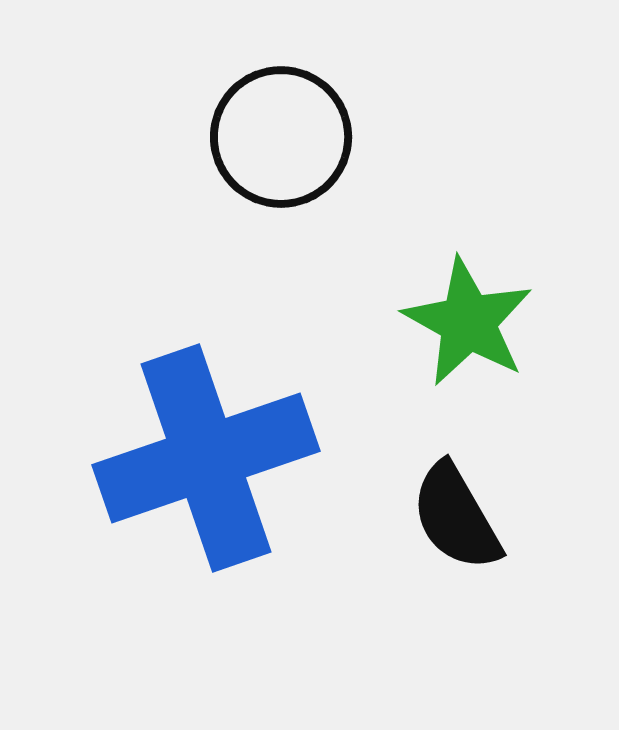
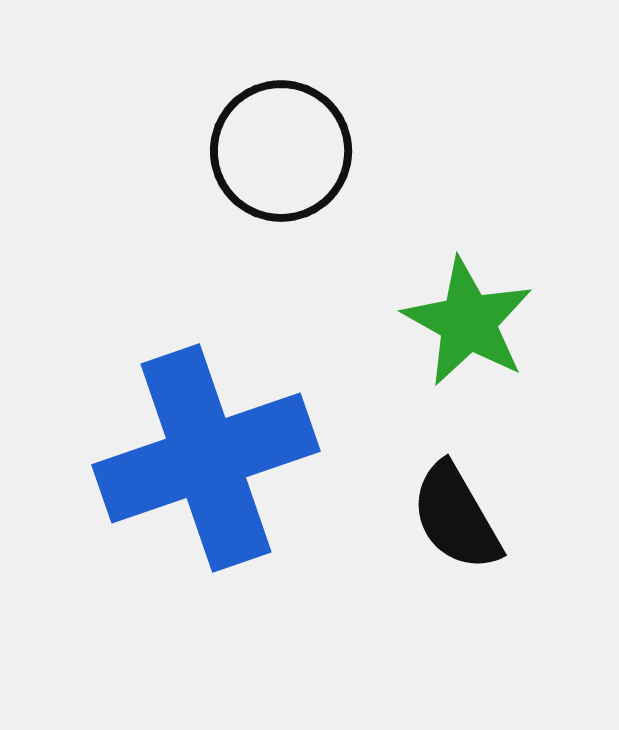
black circle: moved 14 px down
